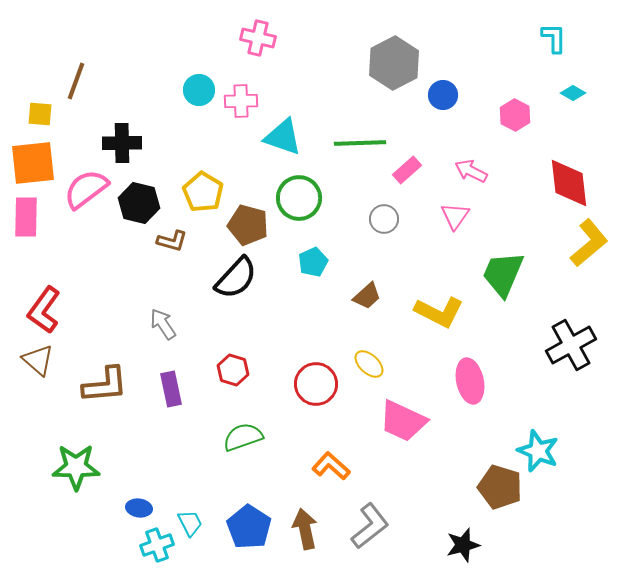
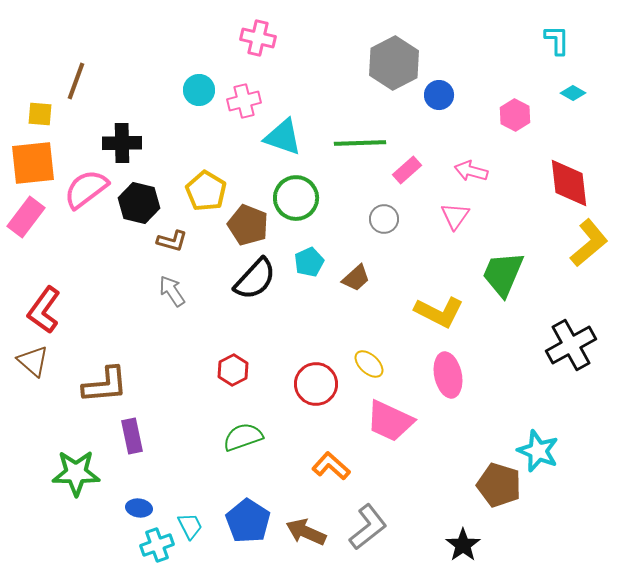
cyan L-shape at (554, 38): moved 3 px right, 2 px down
blue circle at (443, 95): moved 4 px left
pink cross at (241, 101): moved 3 px right; rotated 12 degrees counterclockwise
pink arrow at (471, 171): rotated 12 degrees counterclockwise
yellow pentagon at (203, 192): moved 3 px right, 1 px up
green circle at (299, 198): moved 3 px left
pink rectangle at (26, 217): rotated 36 degrees clockwise
brown pentagon at (248, 225): rotated 6 degrees clockwise
cyan pentagon at (313, 262): moved 4 px left
black semicircle at (236, 278): moved 19 px right, 1 px down
brown trapezoid at (367, 296): moved 11 px left, 18 px up
gray arrow at (163, 324): moved 9 px right, 33 px up
brown triangle at (38, 360): moved 5 px left, 1 px down
red hexagon at (233, 370): rotated 16 degrees clockwise
pink ellipse at (470, 381): moved 22 px left, 6 px up
purple rectangle at (171, 389): moved 39 px left, 47 px down
pink trapezoid at (403, 421): moved 13 px left
green star at (76, 467): moved 6 px down
brown pentagon at (500, 487): moved 1 px left, 2 px up
cyan trapezoid at (190, 523): moved 3 px down
gray L-shape at (370, 526): moved 2 px left, 1 px down
blue pentagon at (249, 527): moved 1 px left, 6 px up
brown arrow at (305, 529): moved 1 px right, 3 px down; rotated 54 degrees counterclockwise
black star at (463, 545): rotated 20 degrees counterclockwise
